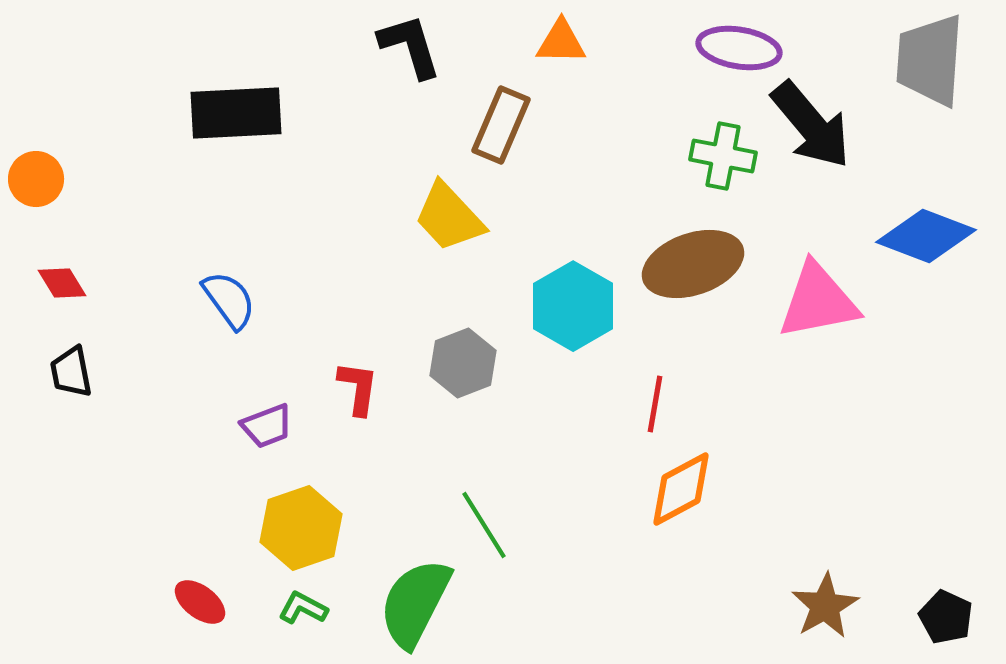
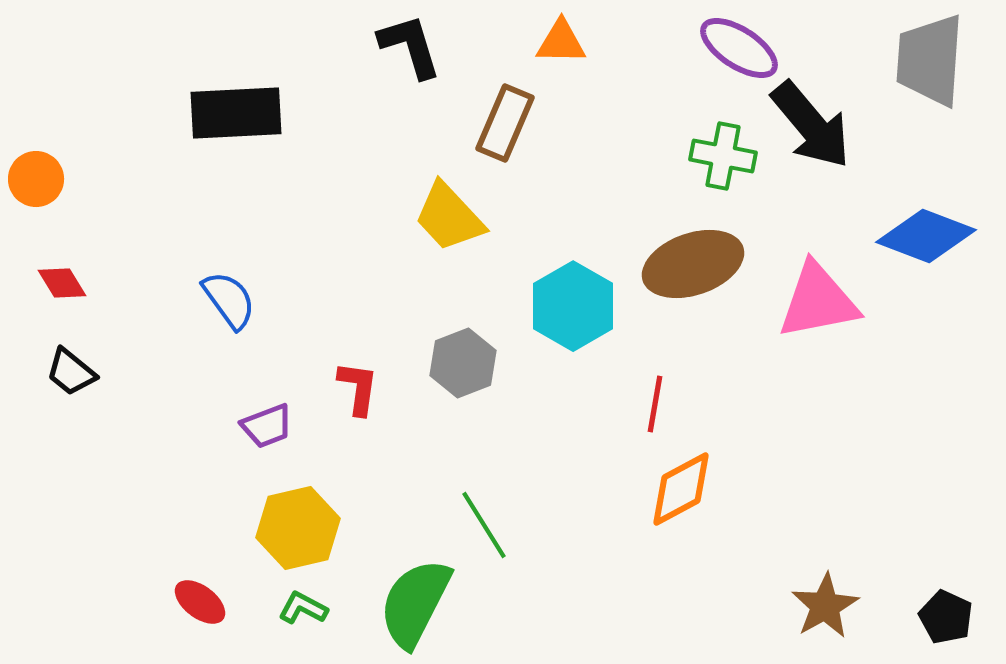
purple ellipse: rotated 24 degrees clockwise
brown rectangle: moved 4 px right, 2 px up
black trapezoid: rotated 40 degrees counterclockwise
yellow hexagon: moved 3 px left; rotated 6 degrees clockwise
